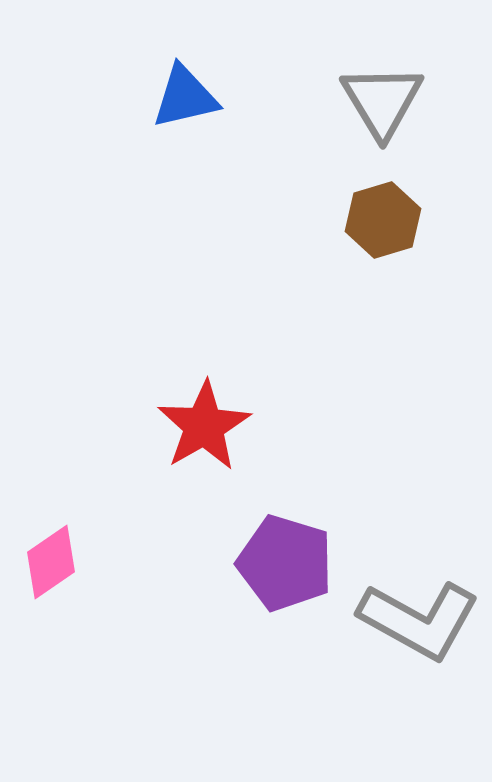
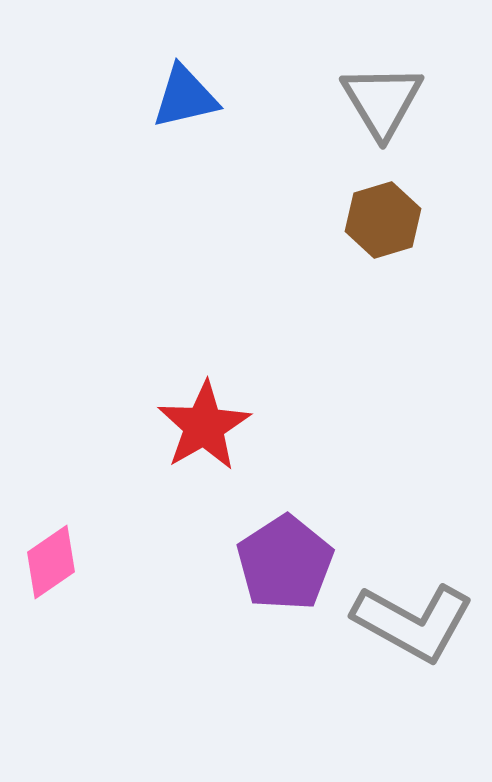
purple pentagon: rotated 22 degrees clockwise
gray L-shape: moved 6 px left, 2 px down
